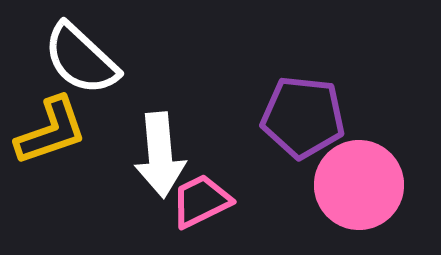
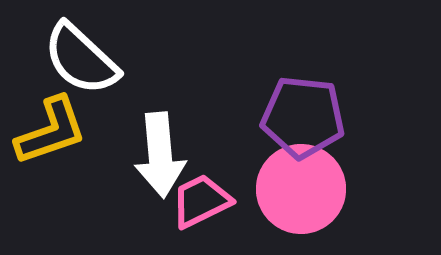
pink circle: moved 58 px left, 4 px down
